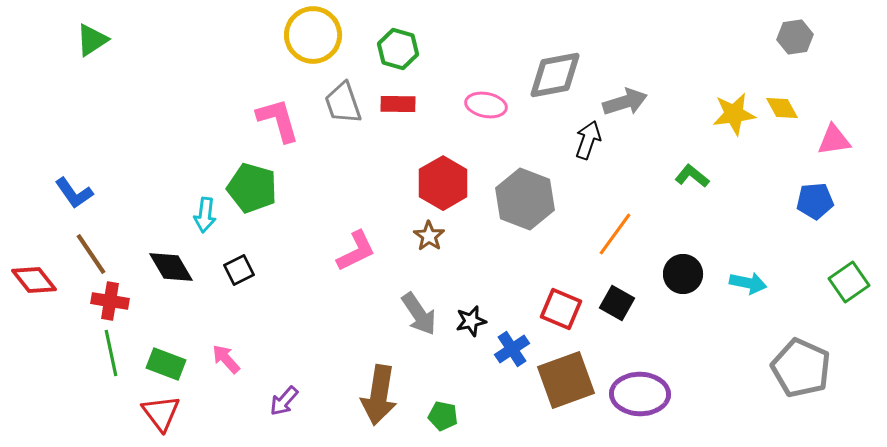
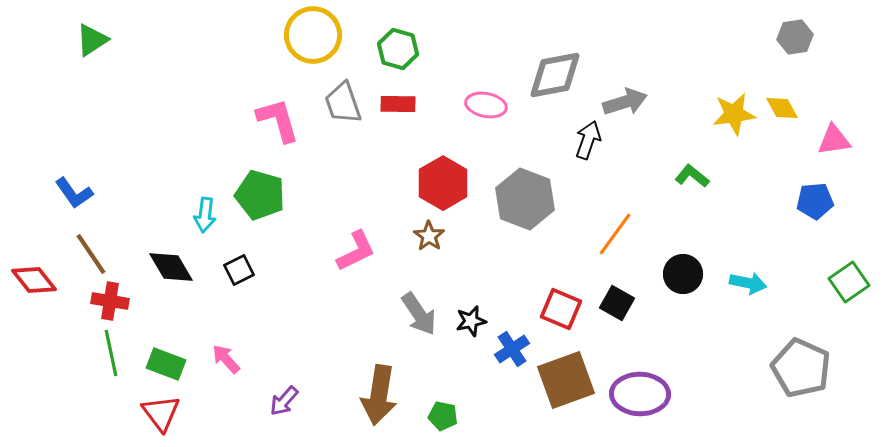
green pentagon at (252, 188): moved 8 px right, 7 px down
